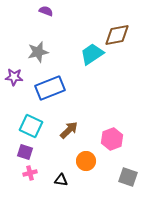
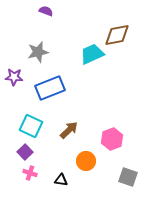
cyan trapezoid: rotated 10 degrees clockwise
purple square: rotated 28 degrees clockwise
pink cross: rotated 32 degrees clockwise
